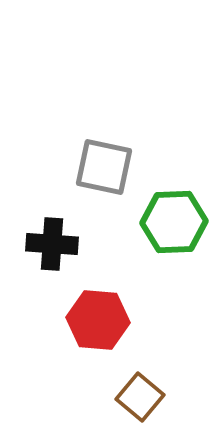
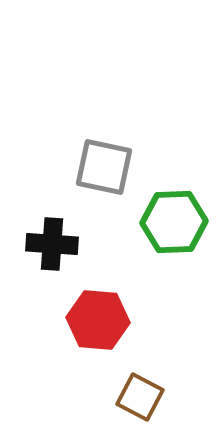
brown square: rotated 12 degrees counterclockwise
